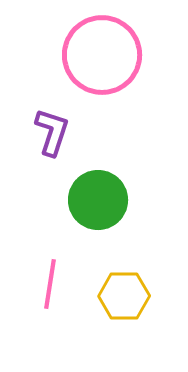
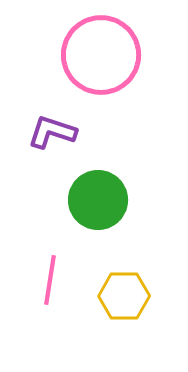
pink circle: moved 1 px left
purple L-shape: rotated 90 degrees counterclockwise
pink line: moved 4 px up
